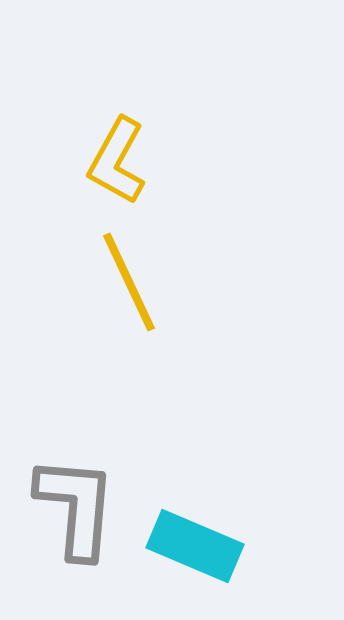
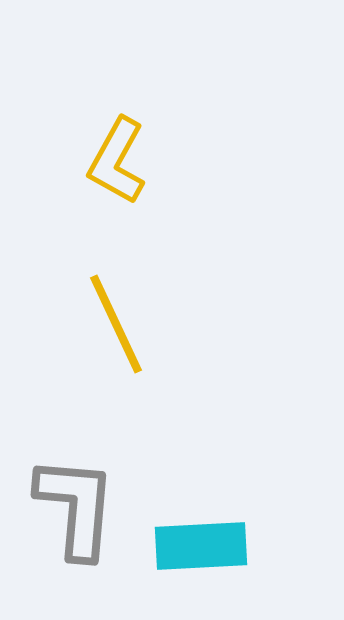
yellow line: moved 13 px left, 42 px down
cyan rectangle: moved 6 px right; rotated 26 degrees counterclockwise
